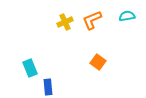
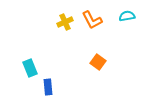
orange L-shape: rotated 95 degrees counterclockwise
